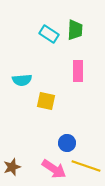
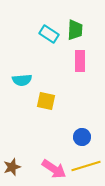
pink rectangle: moved 2 px right, 10 px up
blue circle: moved 15 px right, 6 px up
yellow line: rotated 36 degrees counterclockwise
